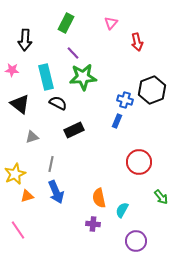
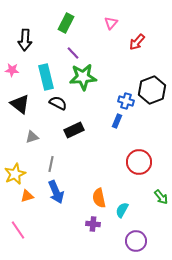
red arrow: rotated 54 degrees clockwise
blue cross: moved 1 px right, 1 px down
